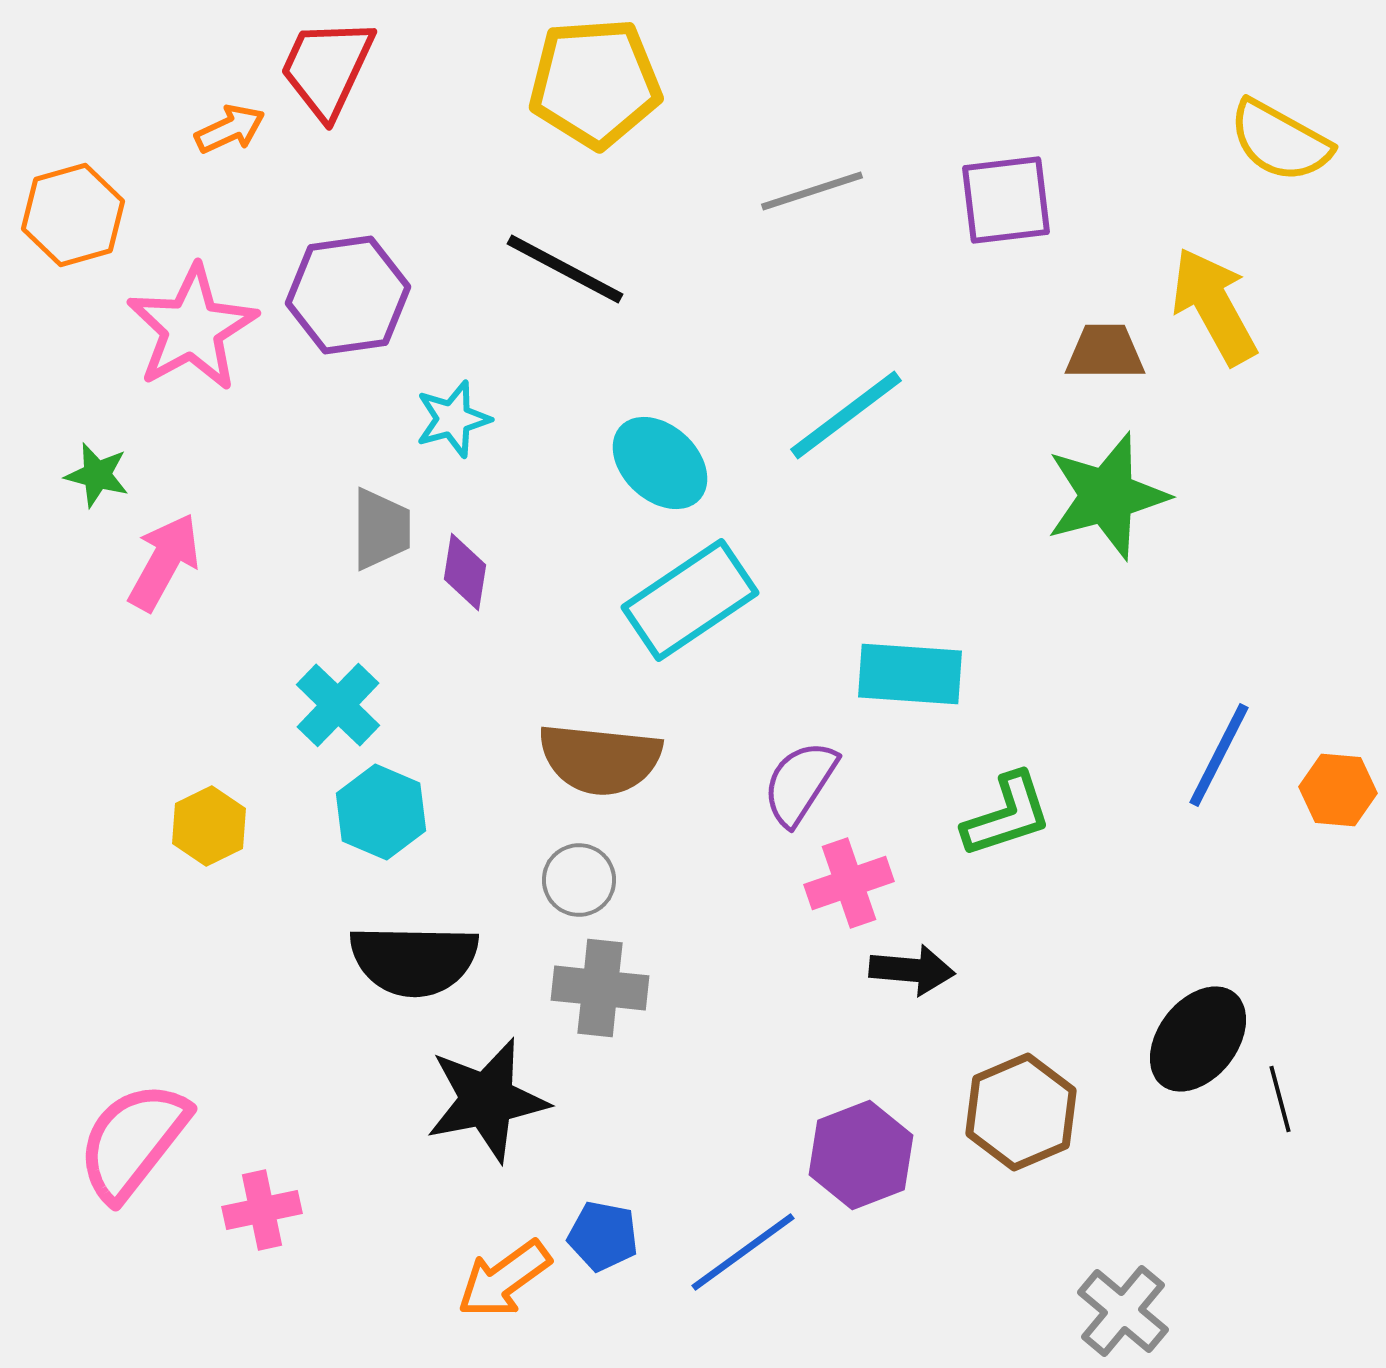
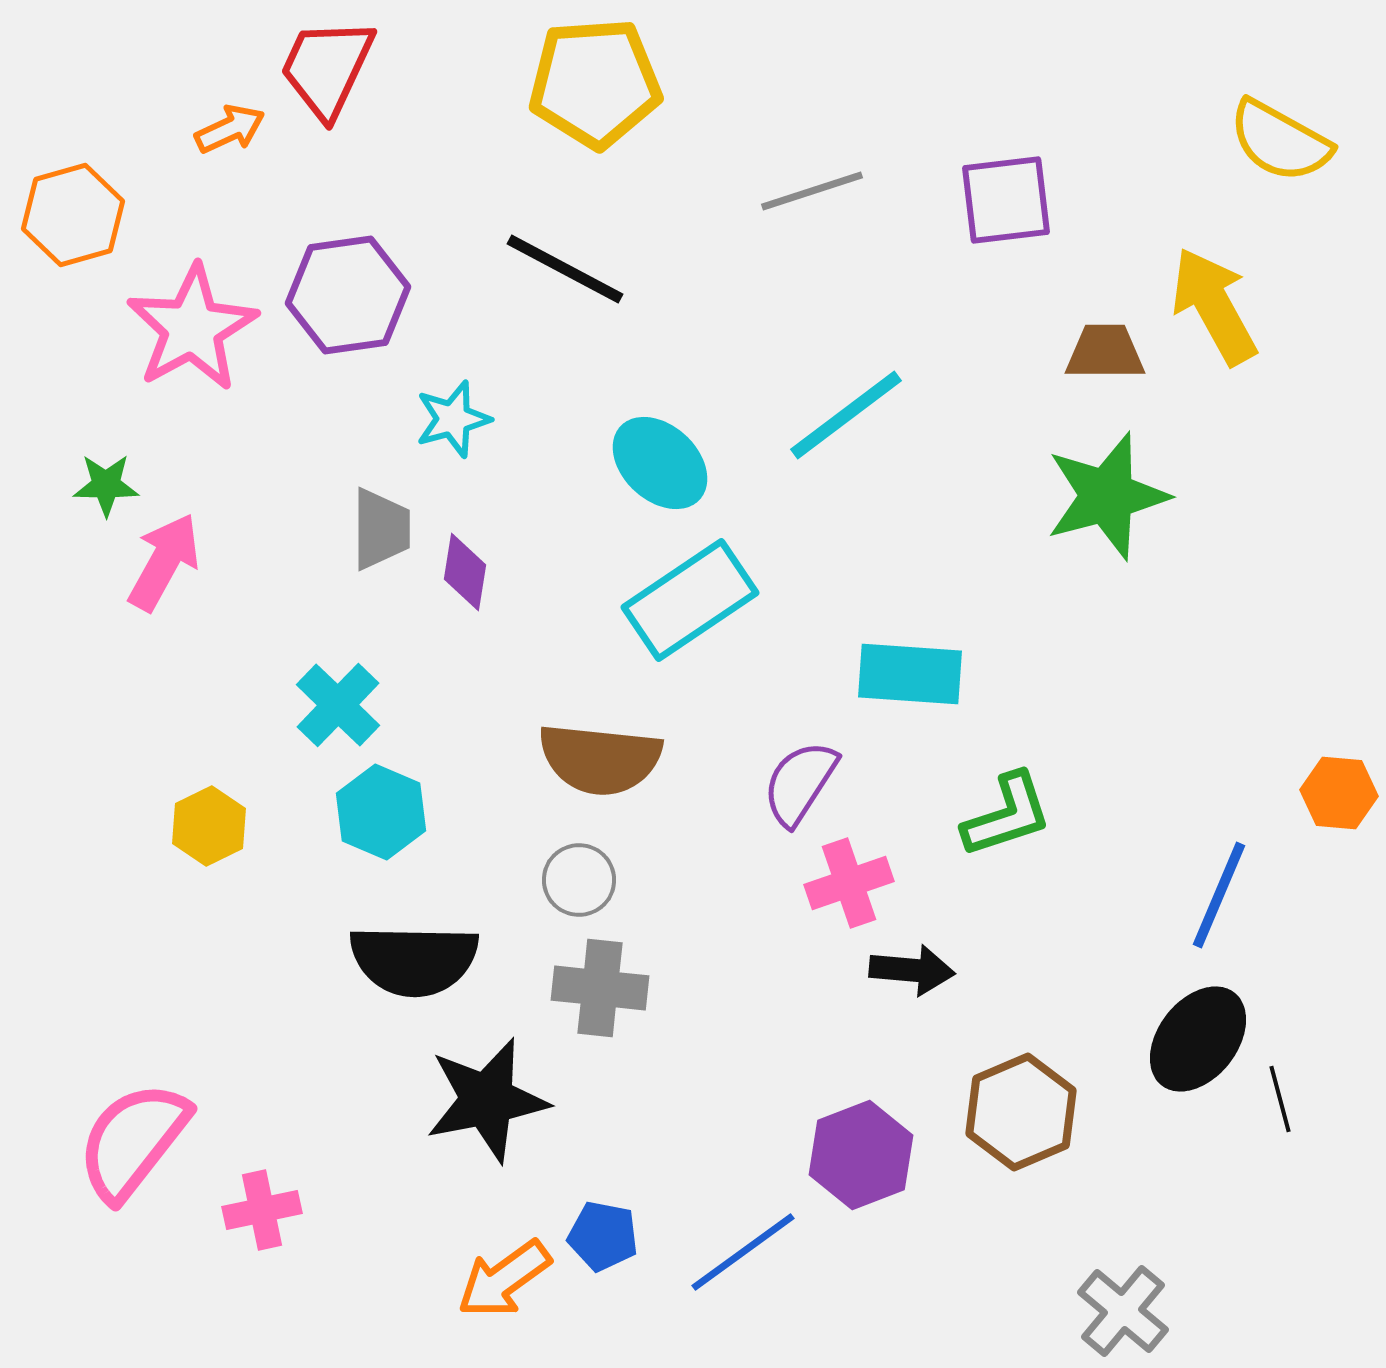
green star at (97, 475): moved 9 px right, 10 px down; rotated 14 degrees counterclockwise
blue line at (1219, 755): moved 140 px down; rotated 4 degrees counterclockwise
orange hexagon at (1338, 790): moved 1 px right, 3 px down
